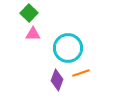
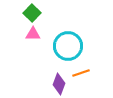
green square: moved 3 px right
cyan circle: moved 2 px up
purple diamond: moved 2 px right, 4 px down
